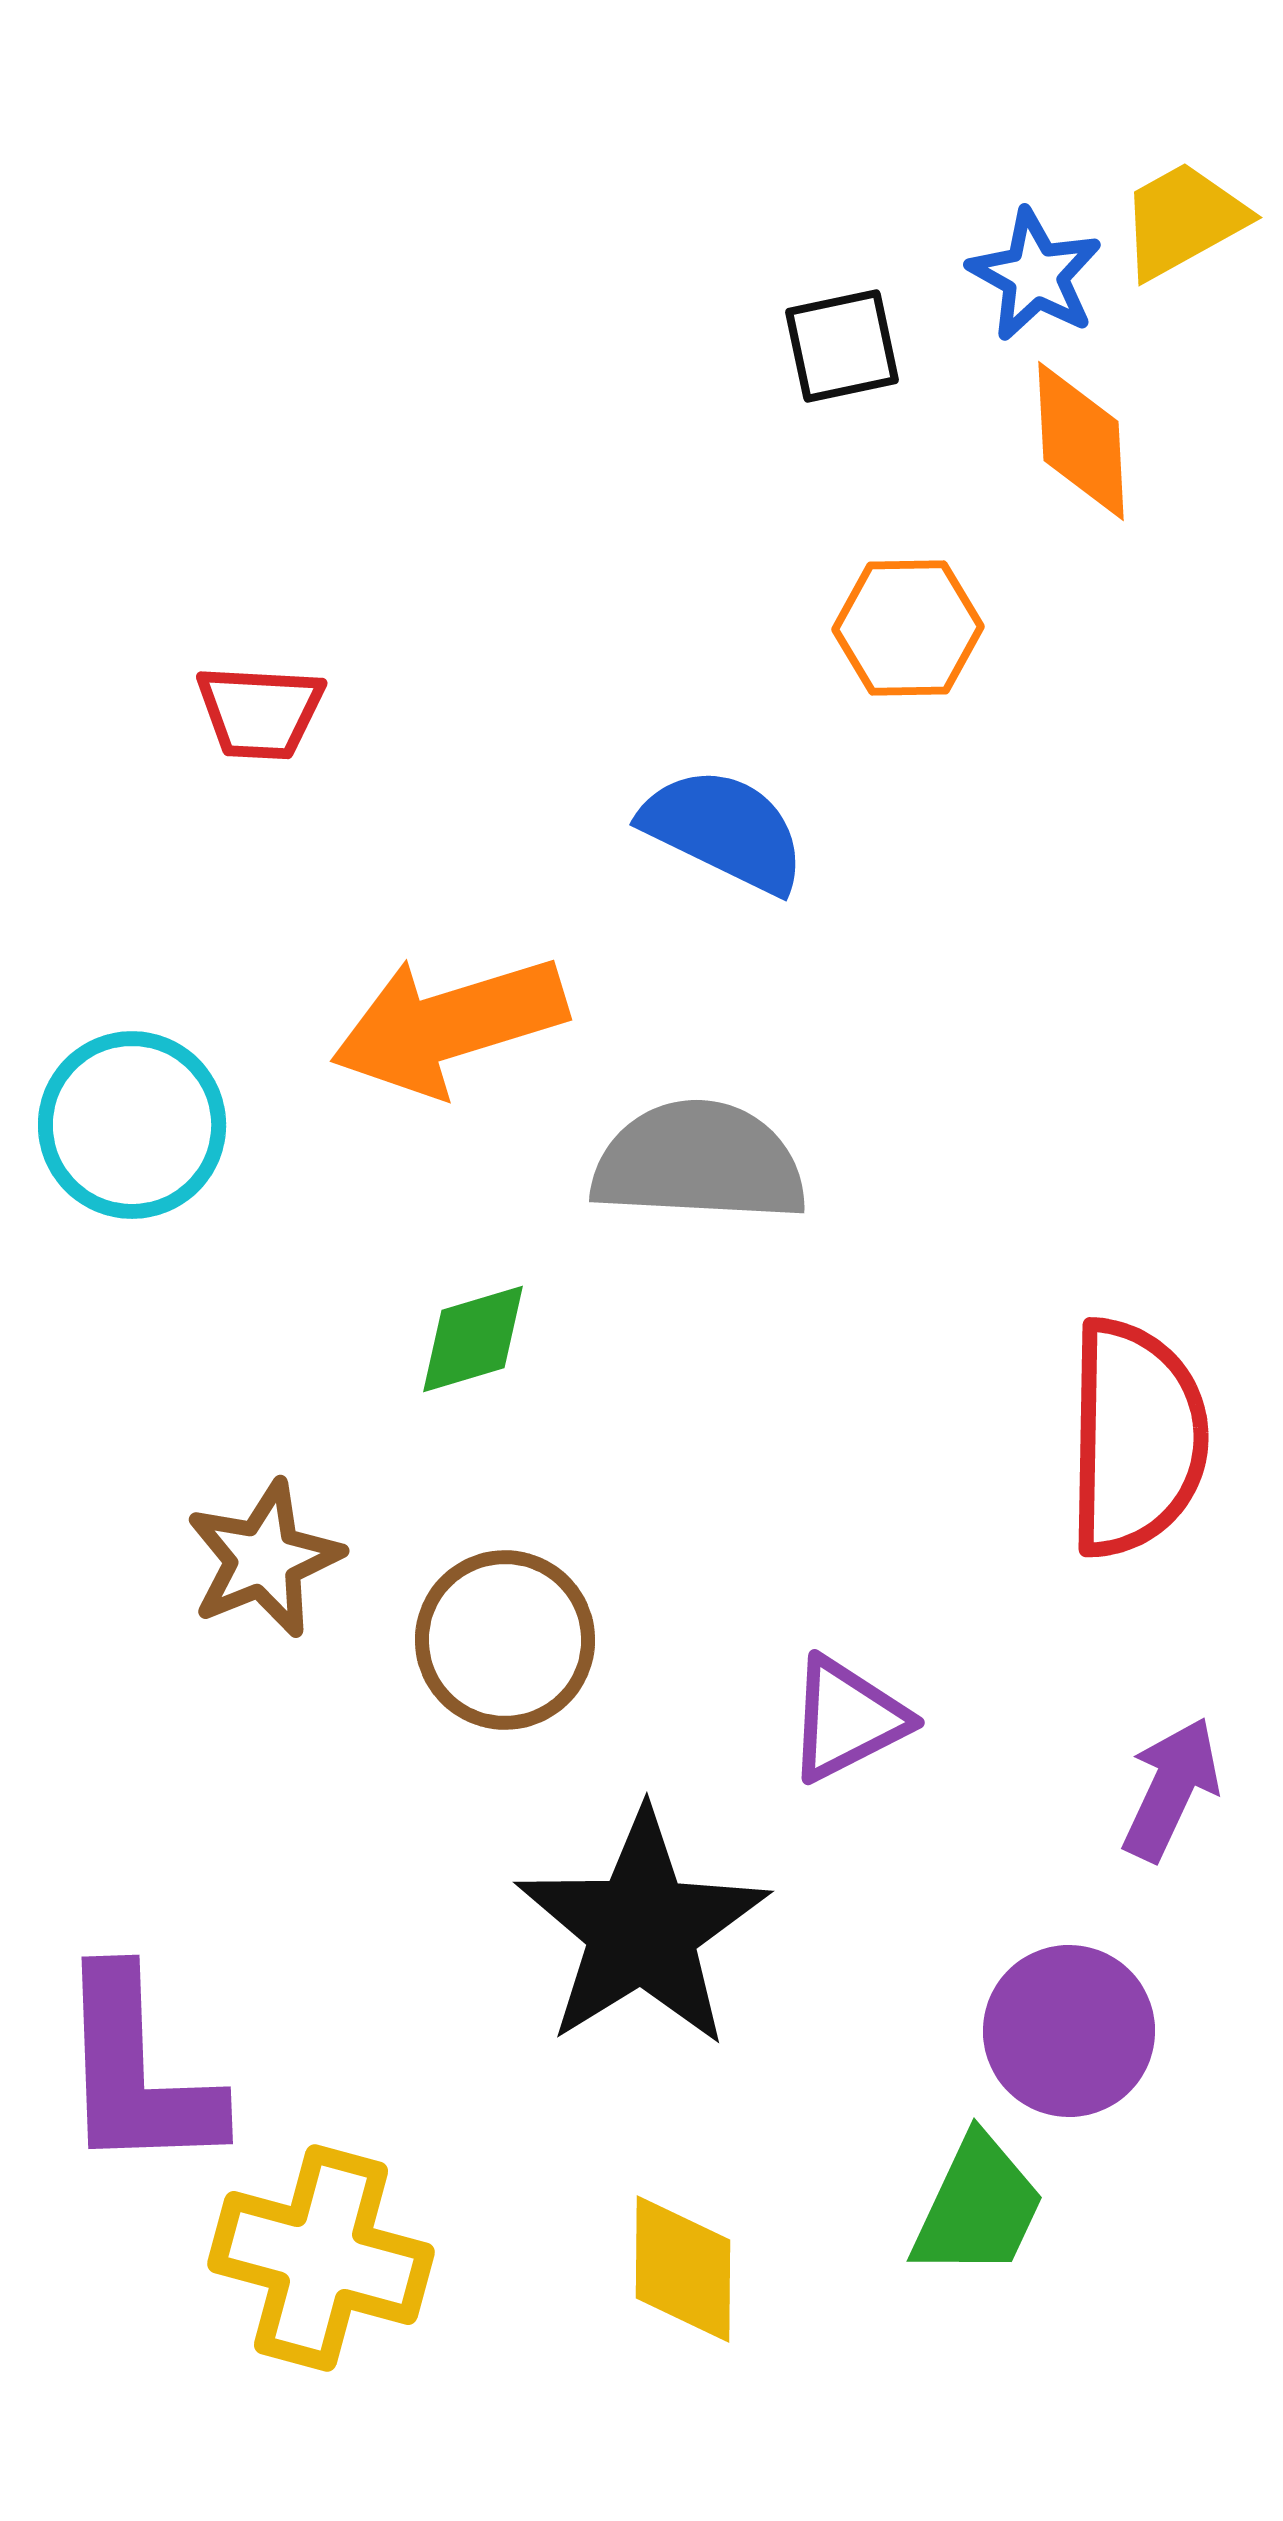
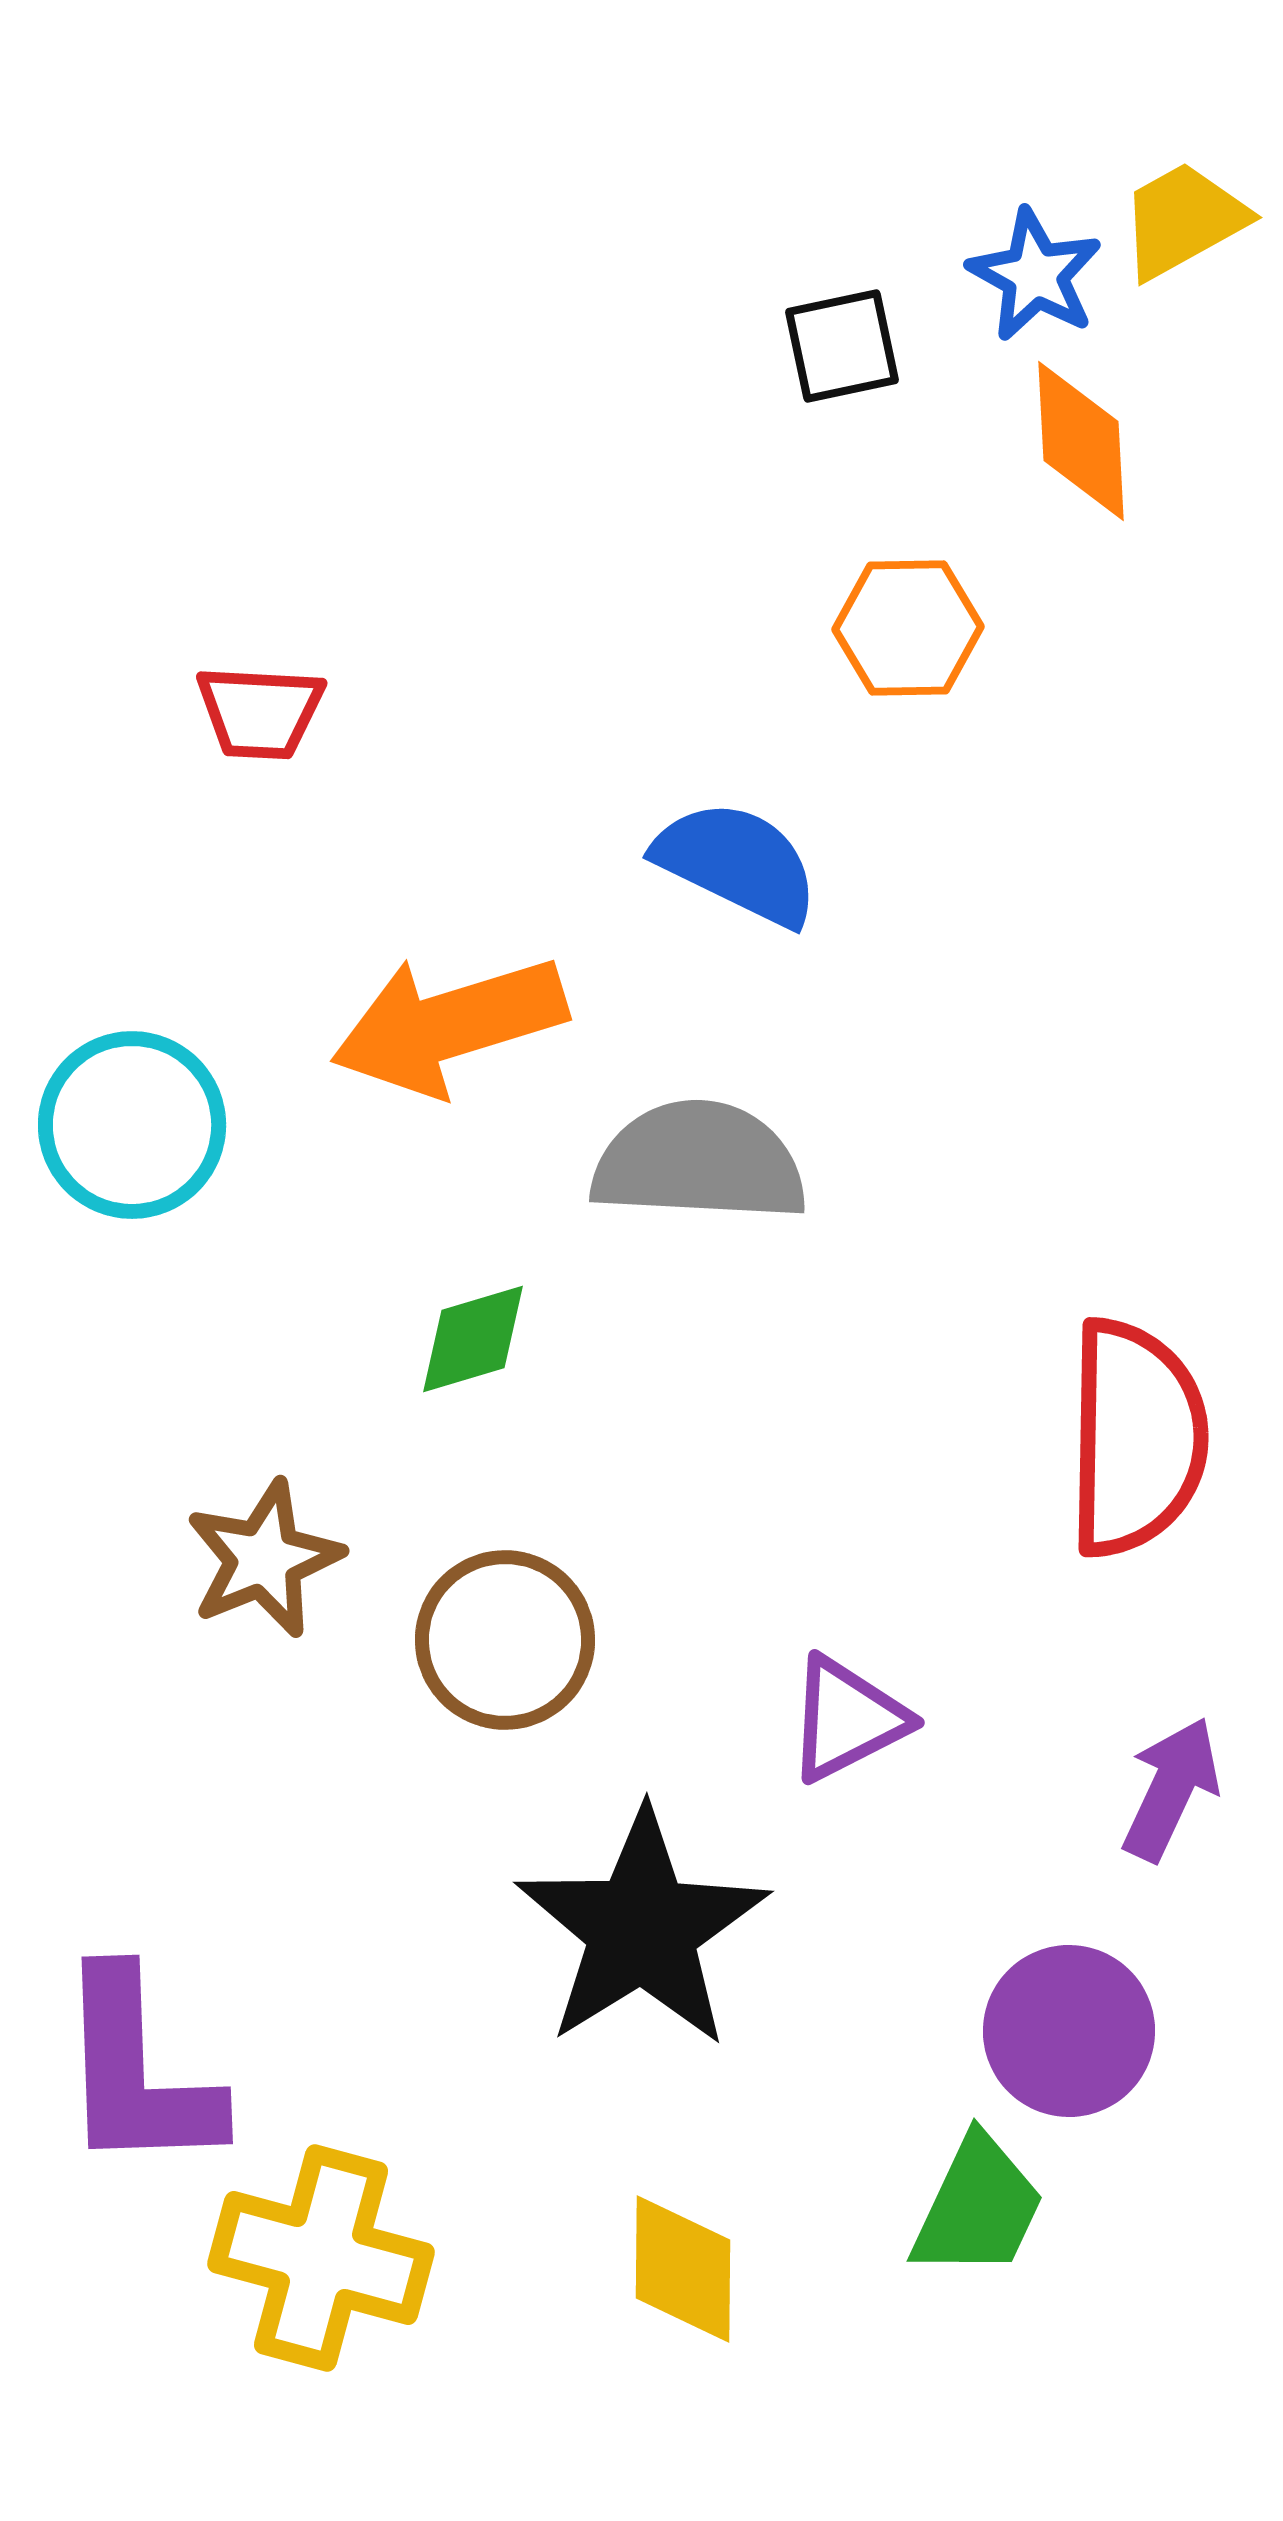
blue semicircle: moved 13 px right, 33 px down
